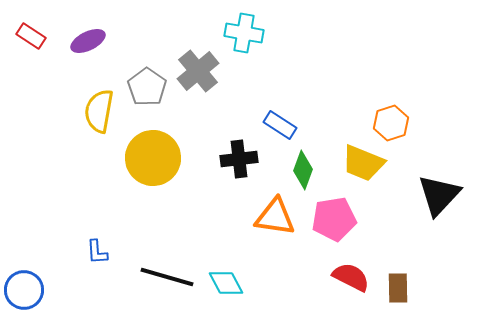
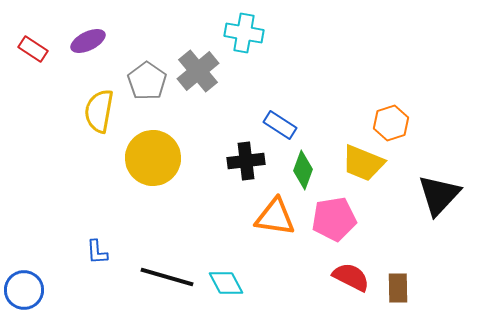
red rectangle: moved 2 px right, 13 px down
gray pentagon: moved 6 px up
black cross: moved 7 px right, 2 px down
